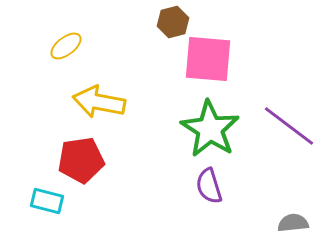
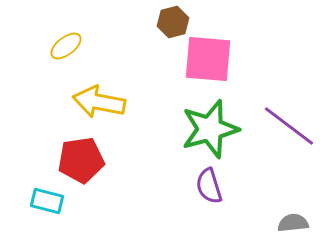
green star: rotated 24 degrees clockwise
